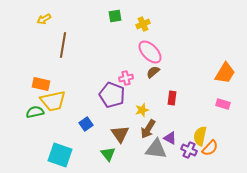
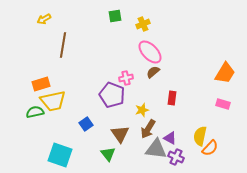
orange rectangle: rotated 30 degrees counterclockwise
purple cross: moved 13 px left, 7 px down
